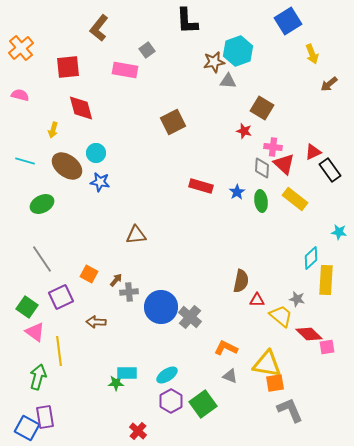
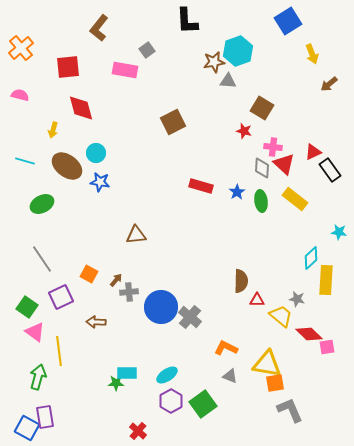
brown semicircle at (241, 281): rotated 10 degrees counterclockwise
